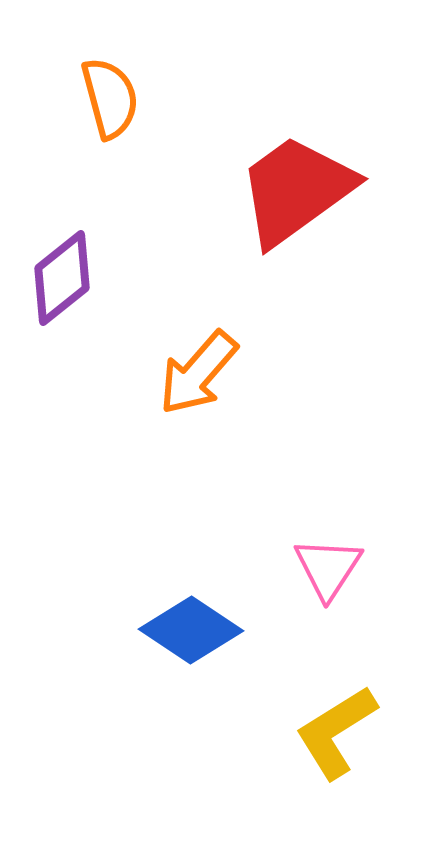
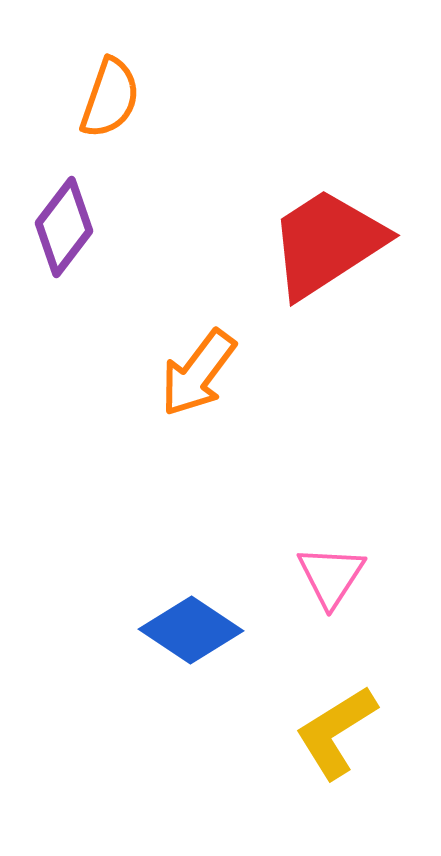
orange semicircle: rotated 34 degrees clockwise
red trapezoid: moved 31 px right, 53 px down; rotated 3 degrees clockwise
purple diamond: moved 2 px right, 51 px up; rotated 14 degrees counterclockwise
orange arrow: rotated 4 degrees counterclockwise
pink triangle: moved 3 px right, 8 px down
